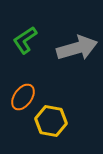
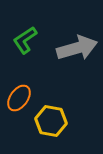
orange ellipse: moved 4 px left, 1 px down
